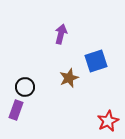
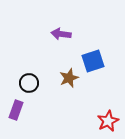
purple arrow: rotated 96 degrees counterclockwise
blue square: moved 3 px left
black circle: moved 4 px right, 4 px up
